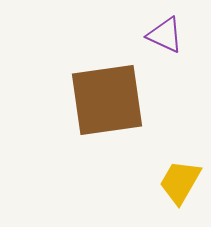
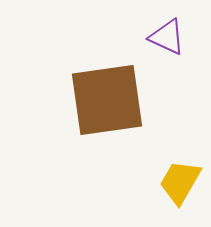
purple triangle: moved 2 px right, 2 px down
